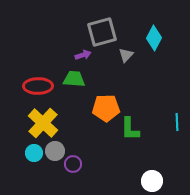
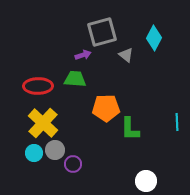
gray triangle: rotated 35 degrees counterclockwise
green trapezoid: moved 1 px right
gray circle: moved 1 px up
white circle: moved 6 px left
